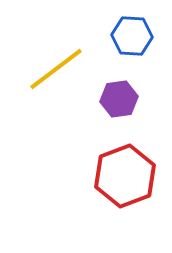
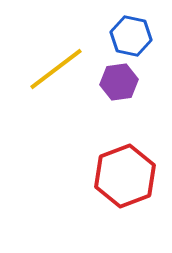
blue hexagon: moved 1 px left; rotated 9 degrees clockwise
purple hexagon: moved 17 px up
